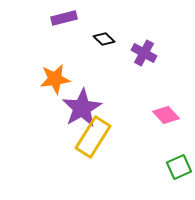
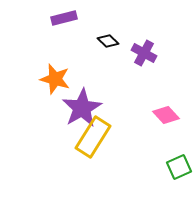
black diamond: moved 4 px right, 2 px down
orange star: rotated 24 degrees clockwise
